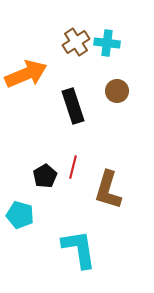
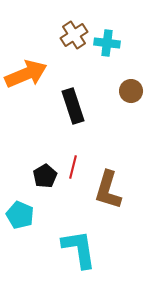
brown cross: moved 2 px left, 7 px up
brown circle: moved 14 px right
cyan pentagon: rotated 8 degrees clockwise
